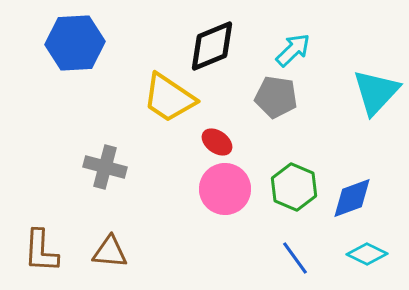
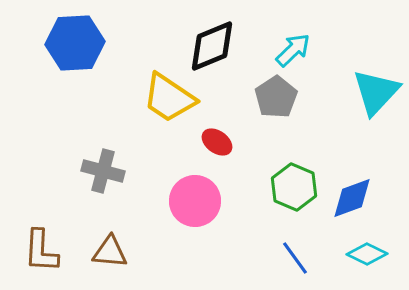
gray pentagon: rotated 30 degrees clockwise
gray cross: moved 2 px left, 4 px down
pink circle: moved 30 px left, 12 px down
